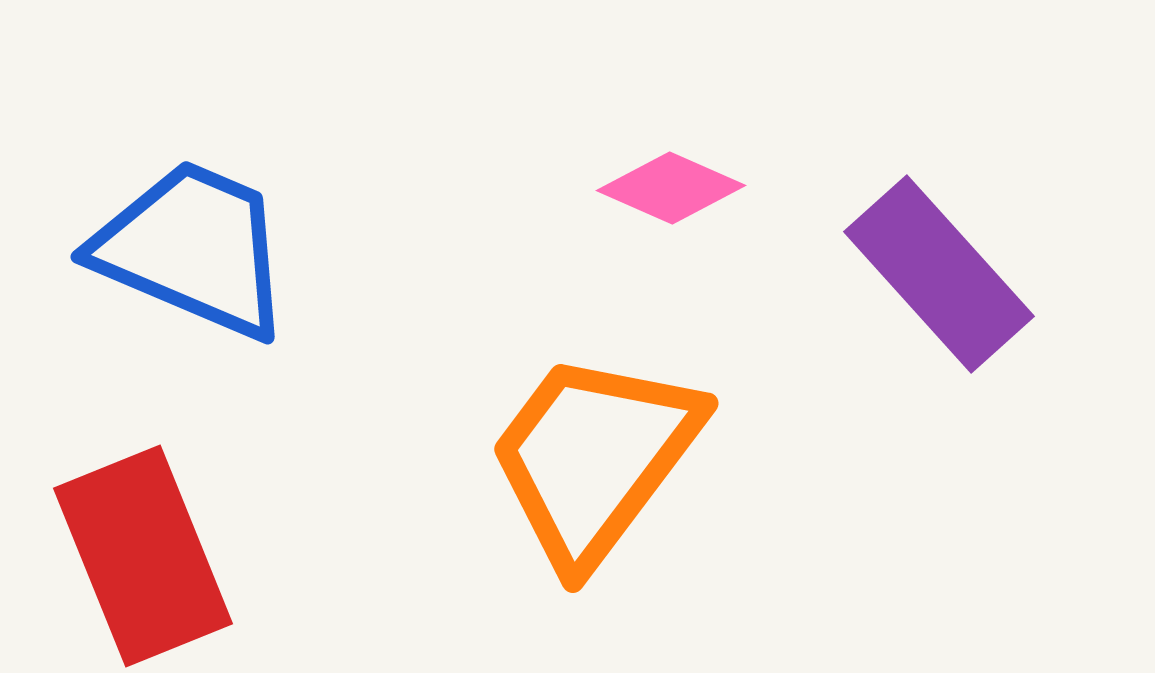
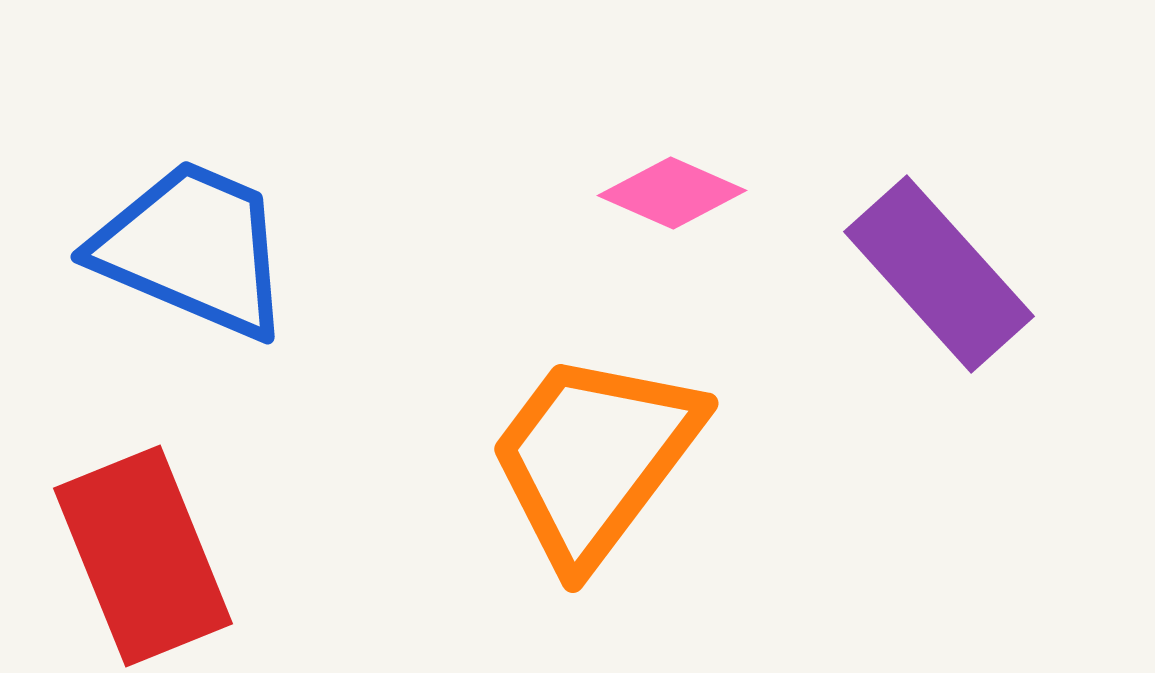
pink diamond: moved 1 px right, 5 px down
